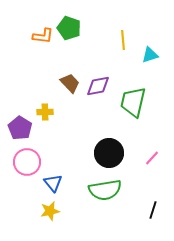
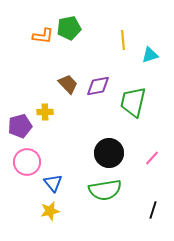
green pentagon: rotated 30 degrees counterclockwise
brown trapezoid: moved 2 px left, 1 px down
purple pentagon: moved 2 px up; rotated 25 degrees clockwise
